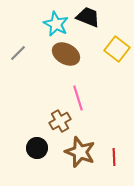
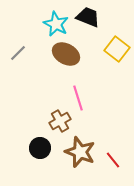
black circle: moved 3 px right
red line: moved 1 px left, 3 px down; rotated 36 degrees counterclockwise
